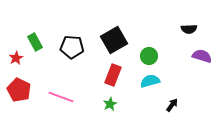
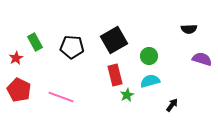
purple semicircle: moved 3 px down
red rectangle: moved 2 px right; rotated 35 degrees counterclockwise
green star: moved 17 px right, 9 px up
